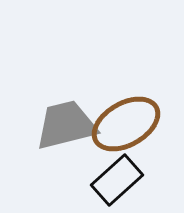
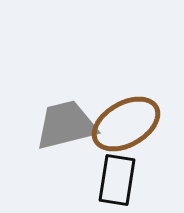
black rectangle: rotated 39 degrees counterclockwise
